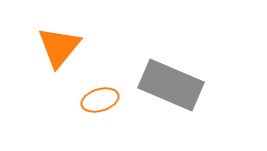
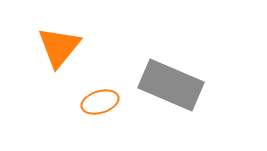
orange ellipse: moved 2 px down
